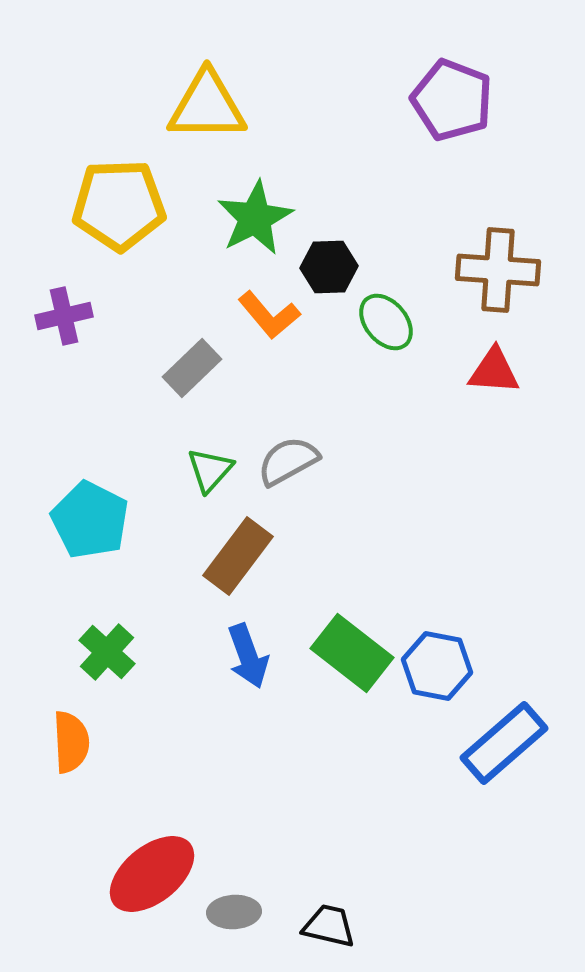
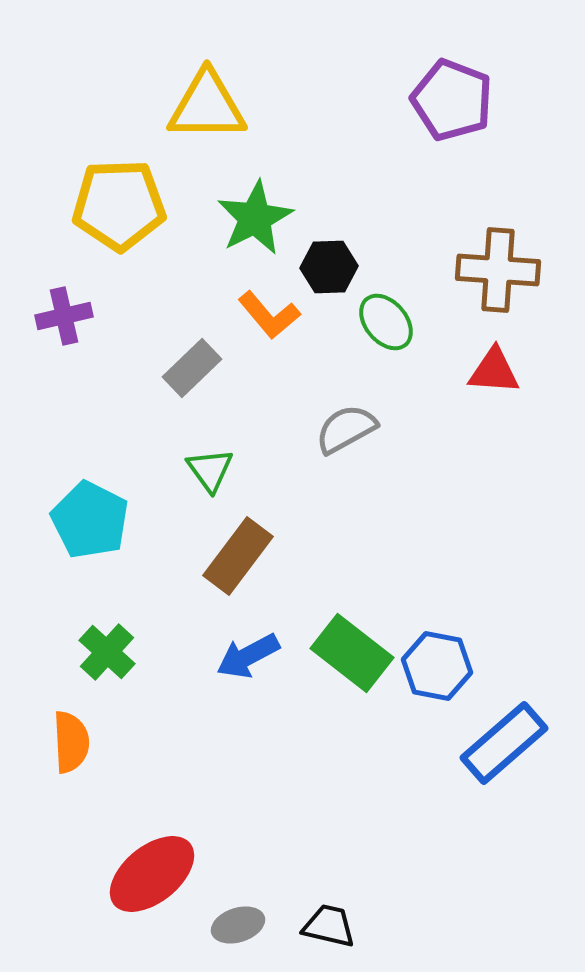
gray semicircle: moved 58 px right, 32 px up
green triangle: rotated 18 degrees counterclockwise
blue arrow: rotated 82 degrees clockwise
gray ellipse: moved 4 px right, 13 px down; rotated 15 degrees counterclockwise
